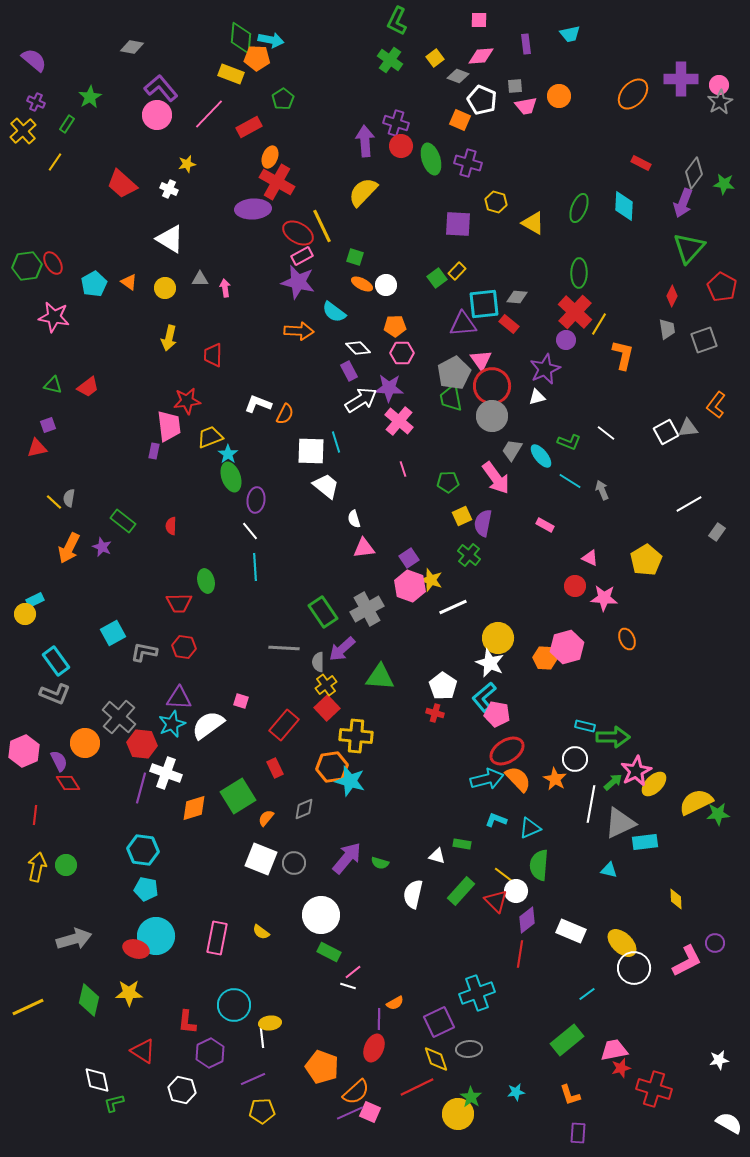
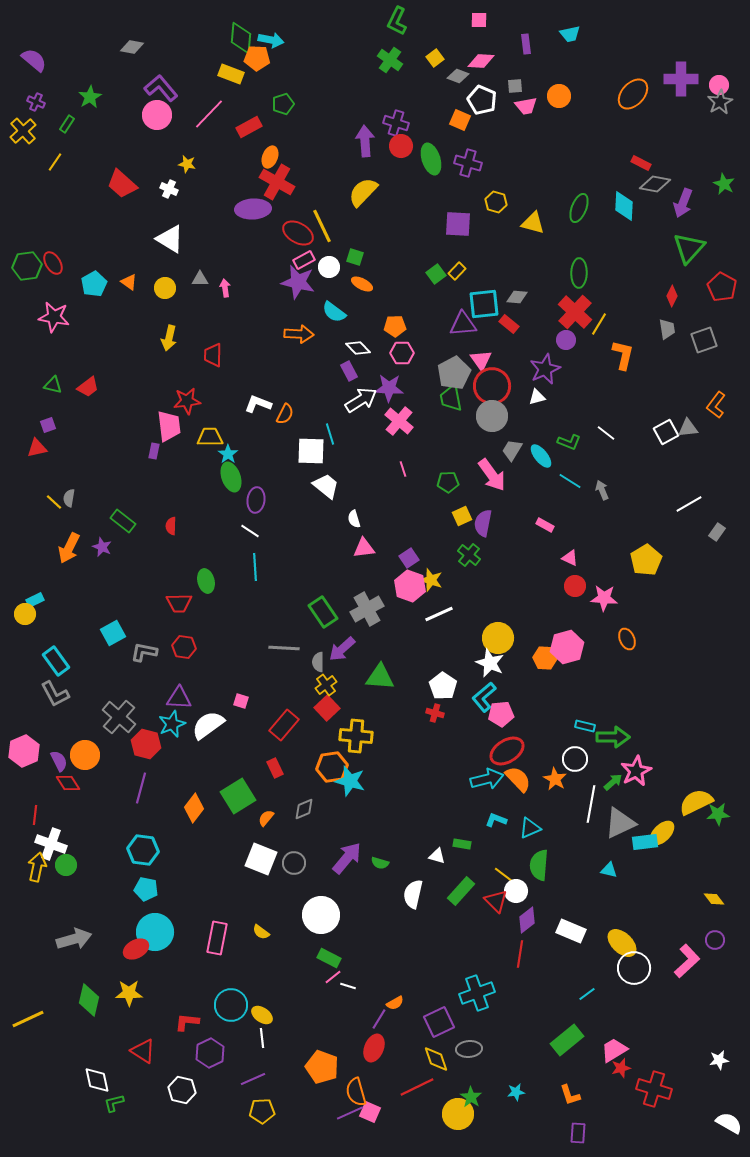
pink diamond at (481, 56): moved 5 px down; rotated 8 degrees clockwise
green pentagon at (283, 99): moved 5 px down; rotated 15 degrees clockwise
yellow star at (187, 164): rotated 24 degrees clockwise
gray diamond at (694, 173): moved 39 px left, 11 px down; rotated 64 degrees clockwise
green star at (724, 184): rotated 20 degrees clockwise
yellow triangle at (533, 223): rotated 15 degrees counterclockwise
pink rectangle at (302, 256): moved 2 px right, 4 px down
green square at (437, 278): moved 1 px left, 4 px up
white circle at (386, 285): moved 57 px left, 18 px up
orange arrow at (299, 331): moved 3 px down
yellow trapezoid at (210, 437): rotated 20 degrees clockwise
cyan line at (336, 442): moved 6 px left, 8 px up
pink arrow at (496, 478): moved 4 px left, 3 px up
white line at (250, 531): rotated 18 degrees counterclockwise
pink triangle at (590, 558): moved 20 px left
white line at (453, 607): moved 14 px left, 7 px down
gray L-shape at (55, 694): rotated 40 degrees clockwise
pink pentagon at (497, 714): moved 4 px right; rotated 15 degrees counterclockwise
orange circle at (85, 743): moved 12 px down
red hexagon at (142, 744): moved 4 px right; rotated 8 degrees clockwise
white cross at (166, 773): moved 115 px left, 71 px down
yellow ellipse at (654, 784): moved 8 px right, 49 px down
orange diamond at (194, 808): rotated 36 degrees counterclockwise
yellow diamond at (676, 899): moved 38 px right; rotated 35 degrees counterclockwise
cyan circle at (156, 936): moved 1 px left, 4 px up
purple circle at (715, 943): moved 3 px up
red ellipse at (136, 949): rotated 45 degrees counterclockwise
green rectangle at (329, 952): moved 6 px down
pink L-shape at (687, 961): rotated 16 degrees counterclockwise
pink line at (353, 972): moved 20 px left, 5 px down
cyan circle at (234, 1005): moved 3 px left
yellow line at (28, 1007): moved 12 px down
purple line at (379, 1019): rotated 30 degrees clockwise
red L-shape at (187, 1022): rotated 90 degrees clockwise
yellow ellipse at (270, 1023): moved 8 px left, 8 px up; rotated 40 degrees clockwise
pink trapezoid at (614, 1050): rotated 20 degrees counterclockwise
orange semicircle at (356, 1092): rotated 116 degrees clockwise
